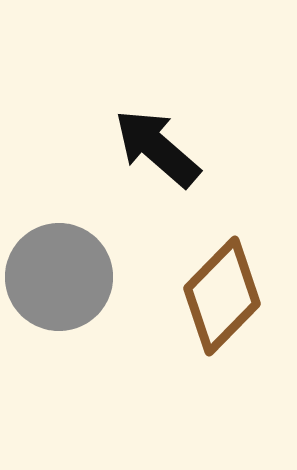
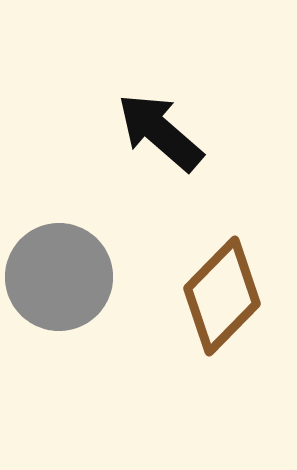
black arrow: moved 3 px right, 16 px up
